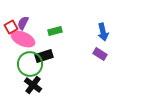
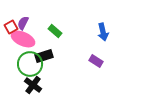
green rectangle: rotated 56 degrees clockwise
purple rectangle: moved 4 px left, 7 px down
